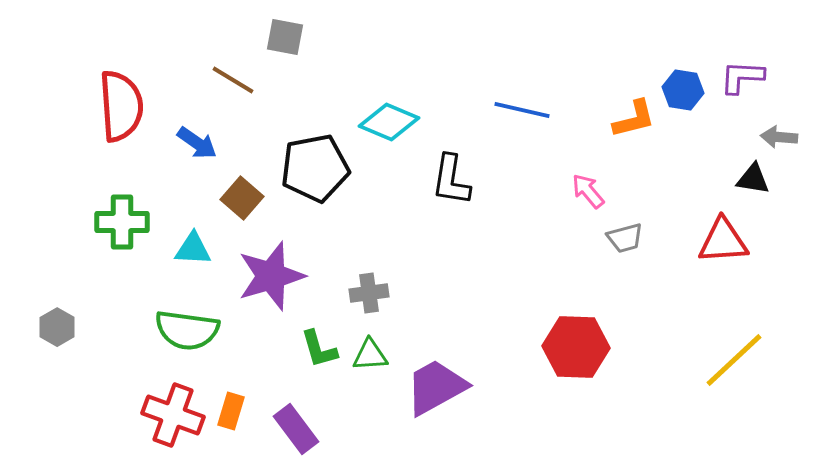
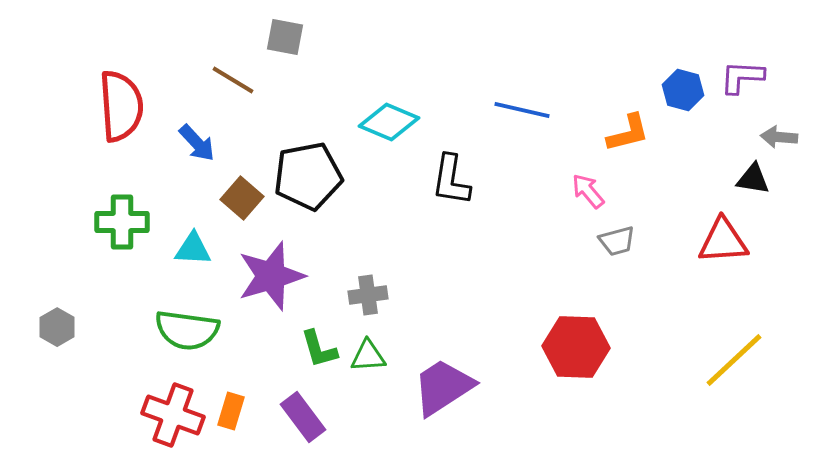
blue hexagon: rotated 6 degrees clockwise
orange L-shape: moved 6 px left, 14 px down
blue arrow: rotated 12 degrees clockwise
black pentagon: moved 7 px left, 8 px down
gray trapezoid: moved 8 px left, 3 px down
gray cross: moved 1 px left, 2 px down
green triangle: moved 2 px left, 1 px down
purple trapezoid: moved 7 px right; rotated 4 degrees counterclockwise
purple rectangle: moved 7 px right, 12 px up
